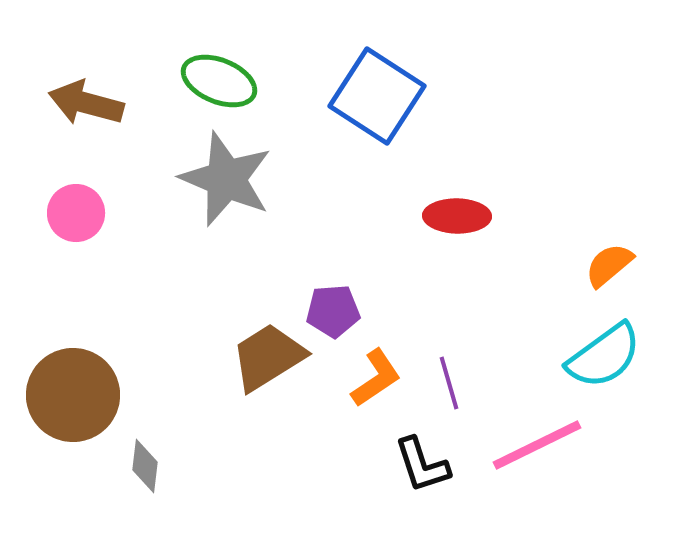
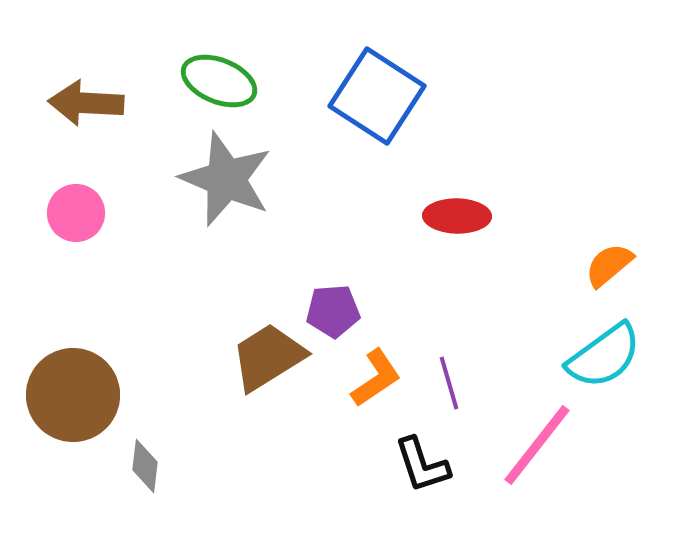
brown arrow: rotated 12 degrees counterclockwise
pink line: rotated 26 degrees counterclockwise
